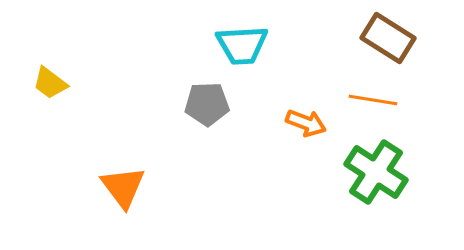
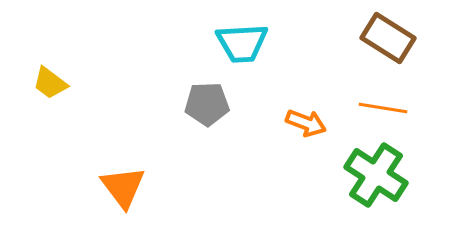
cyan trapezoid: moved 2 px up
orange line: moved 10 px right, 8 px down
green cross: moved 3 px down
